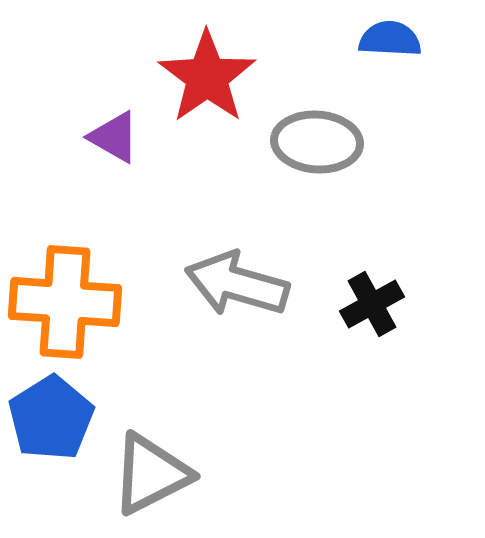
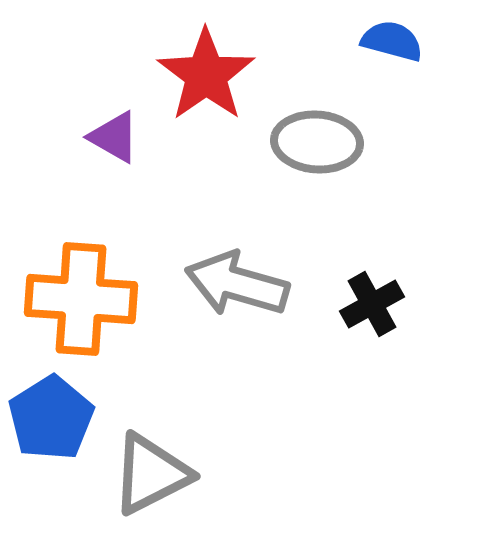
blue semicircle: moved 2 px right, 2 px down; rotated 12 degrees clockwise
red star: moved 1 px left, 2 px up
orange cross: moved 16 px right, 3 px up
